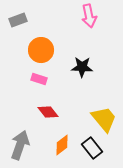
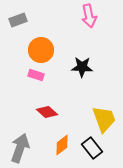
pink rectangle: moved 3 px left, 4 px up
red diamond: moved 1 px left; rotated 10 degrees counterclockwise
yellow trapezoid: rotated 20 degrees clockwise
gray arrow: moved 3 px down
